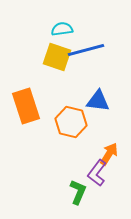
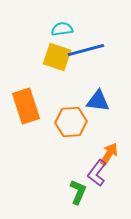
orange hexagon: rotated 16 degrees counterclockwise
